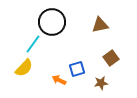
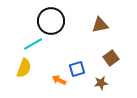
black circle: moved 1 px left, 1 px up
cyan line: rotated 24 degrees clockwise
yellow semicircle: rotated 24 degrees counterclockwise
